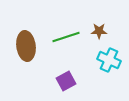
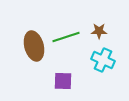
brown ellipse: moved 8 px right; rotated 8 degrees counterclockwise
cyan cross: moved 6 px left
purple square: moved 3 px left; rotated 30 degrees clockwise
